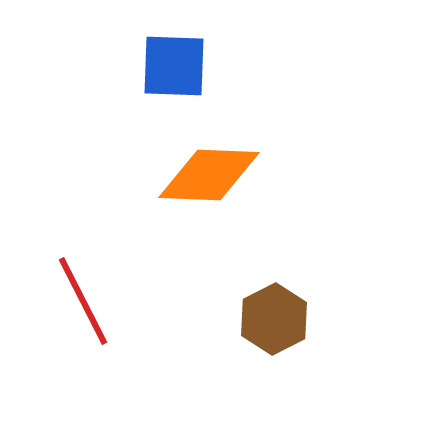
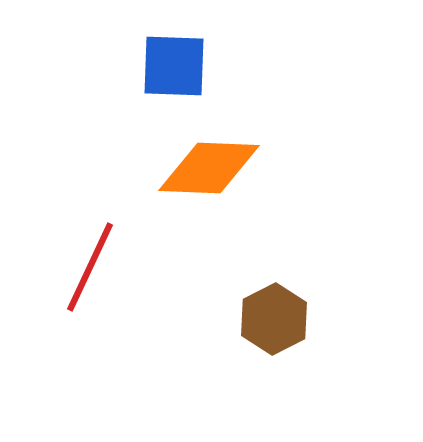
orange diamond: moved 7 px up
red line: moved 7 px right, 34 px up; rotated 52 degrees clockwise
